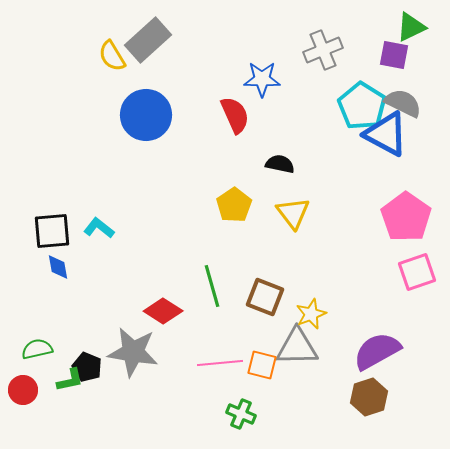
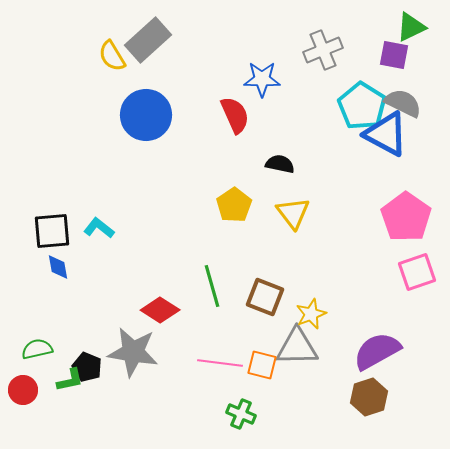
red diamond: moved 3 px left, 1 px up
pink line: rotated 12 degrees clockwise
